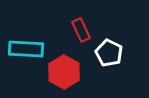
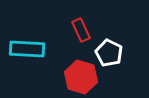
cyan rectangle: moved 1 px right
red hexagon: moved 17 px right, 5 px down; rotated 12 degrees counterclockwise
